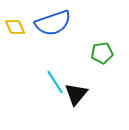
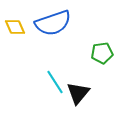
black triangle: moved 2 px right, 1 px up
